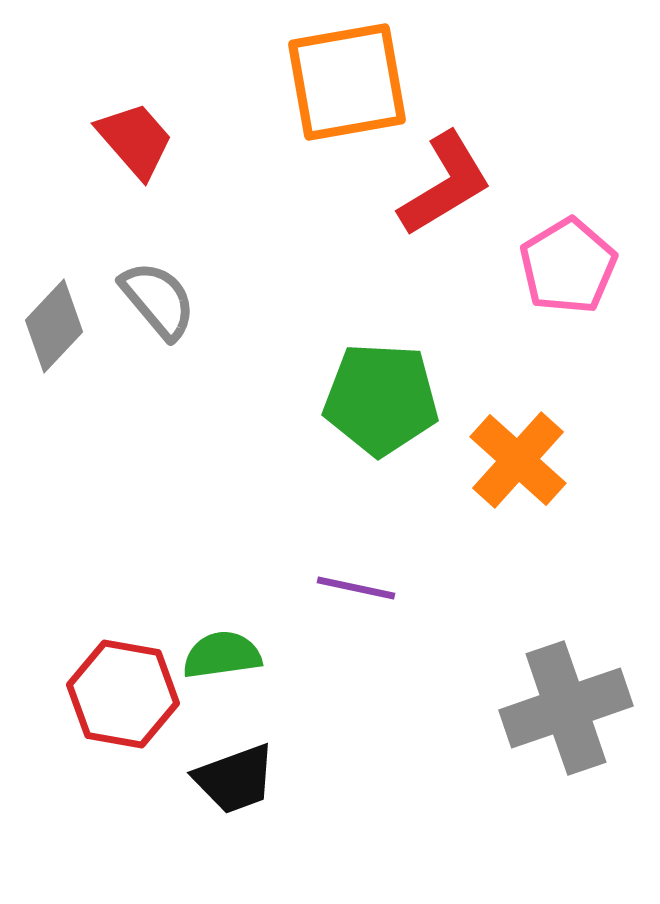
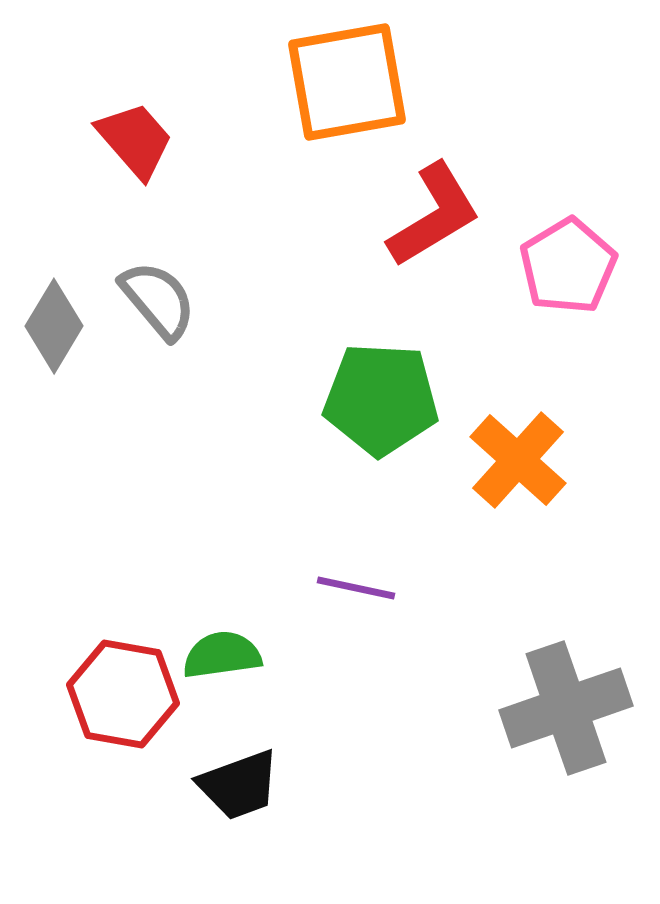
red L-shape: moved 11 px left, 31 px down
gray diamond: rotated 12 degrees counterclockwise
black trapezoid: moved 4 px right, 6 px down
